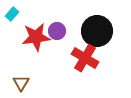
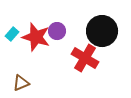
cyan rectangle: moved 20 px down
black circle: moved 5 px right
red star: rotated 24 degrees clockwise
brown triangle: rotated 36 degrees clockwise
